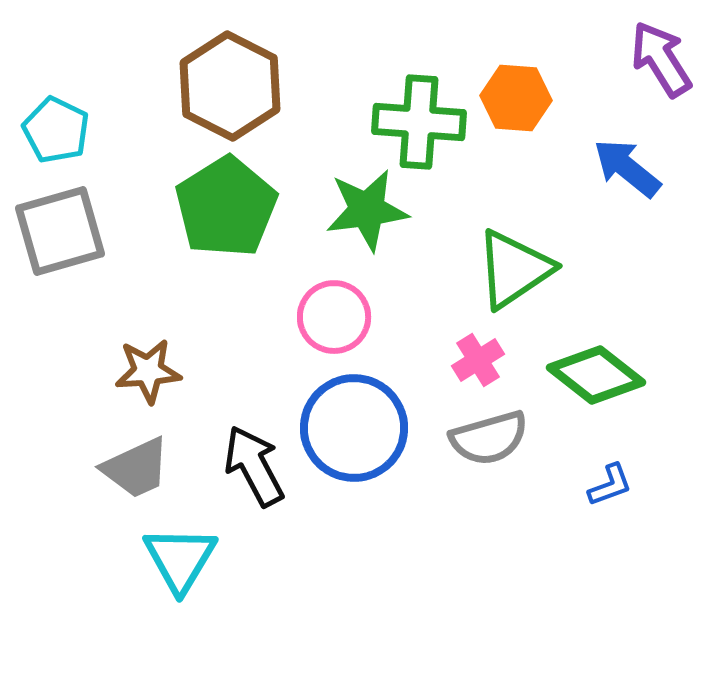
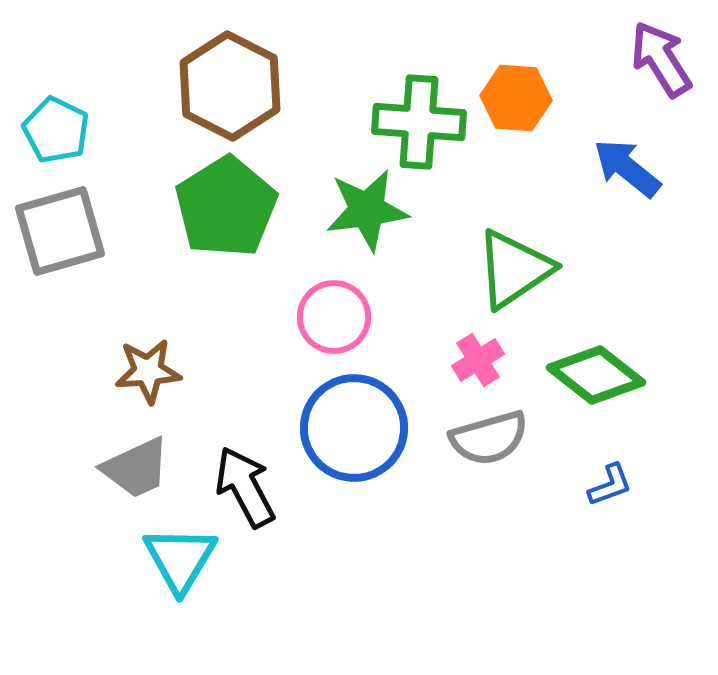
black arrow: moved 9 px left, 21 px down
